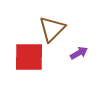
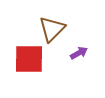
red square: moved 2 px down
